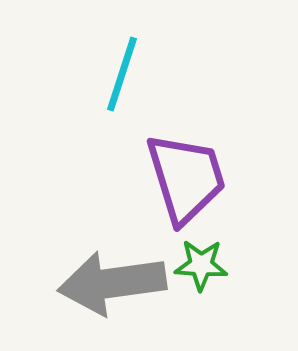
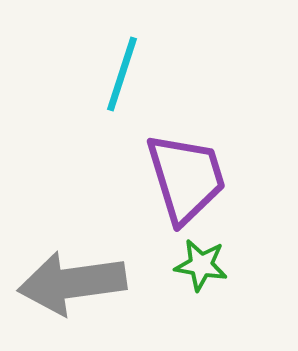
green star: rotated 6 degrees clockwise
gray arrow: moved 40 px left
